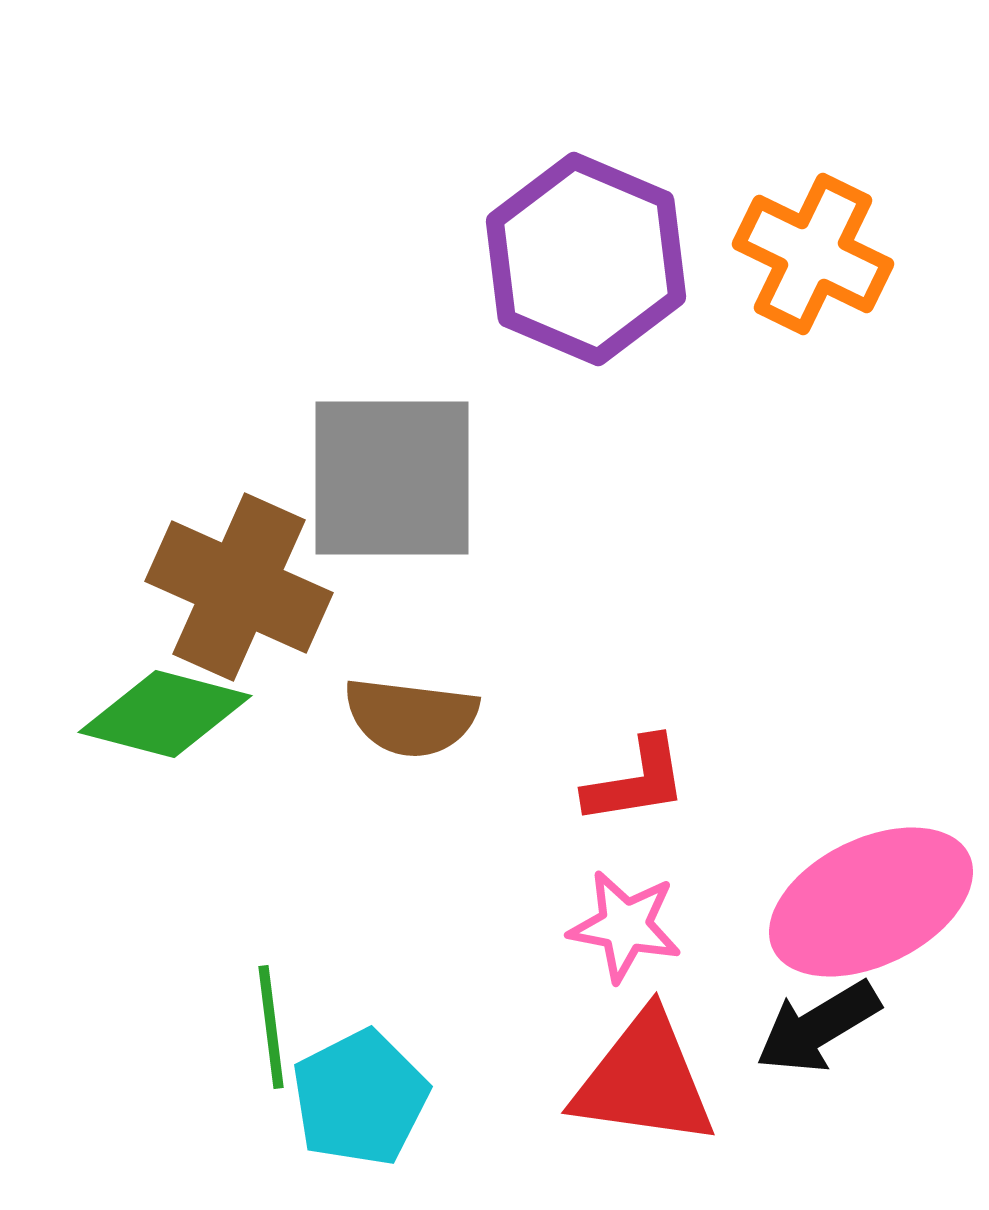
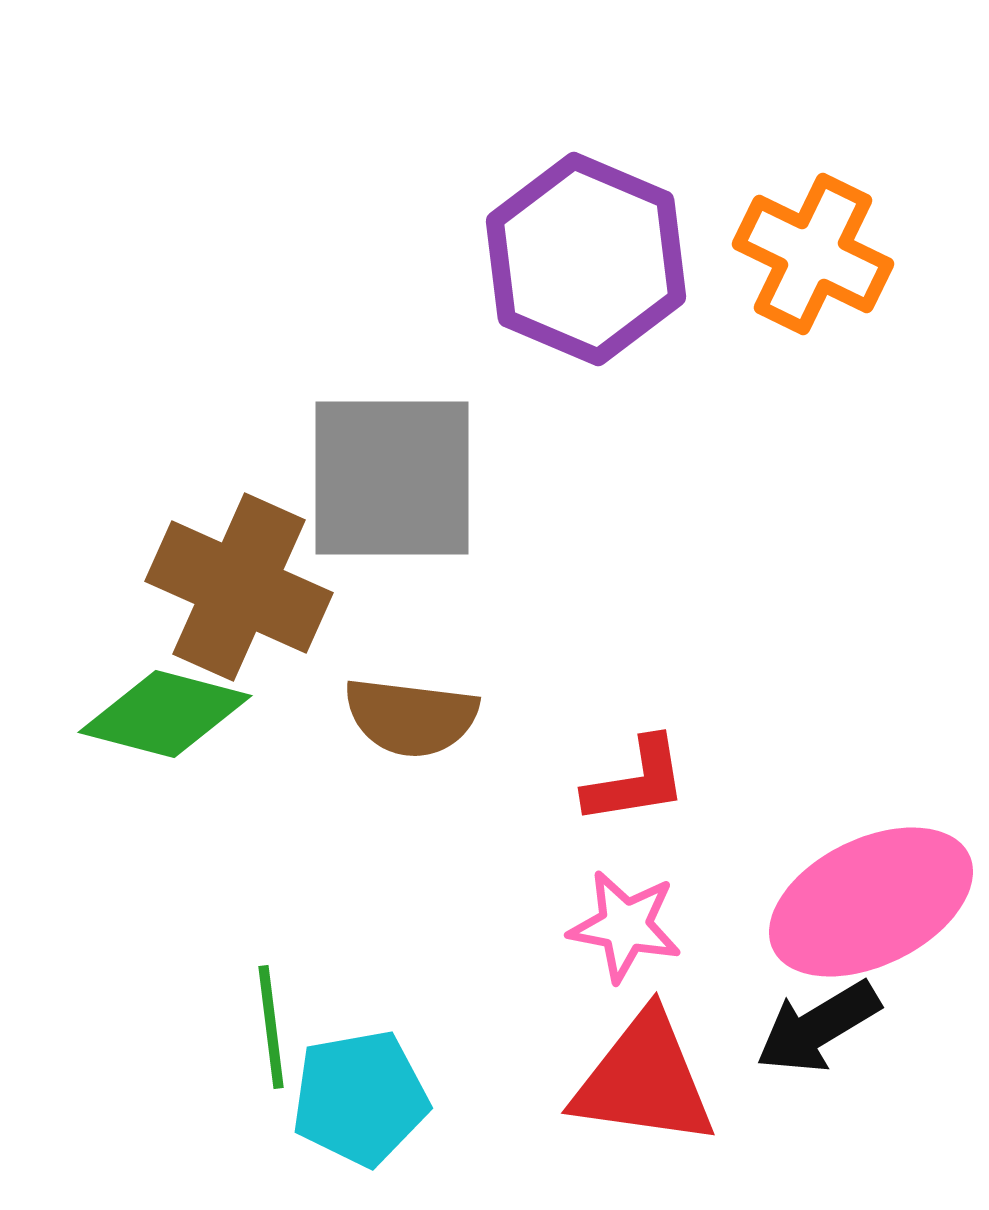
cyan pentagon: rotated 17 degrees clockwise
